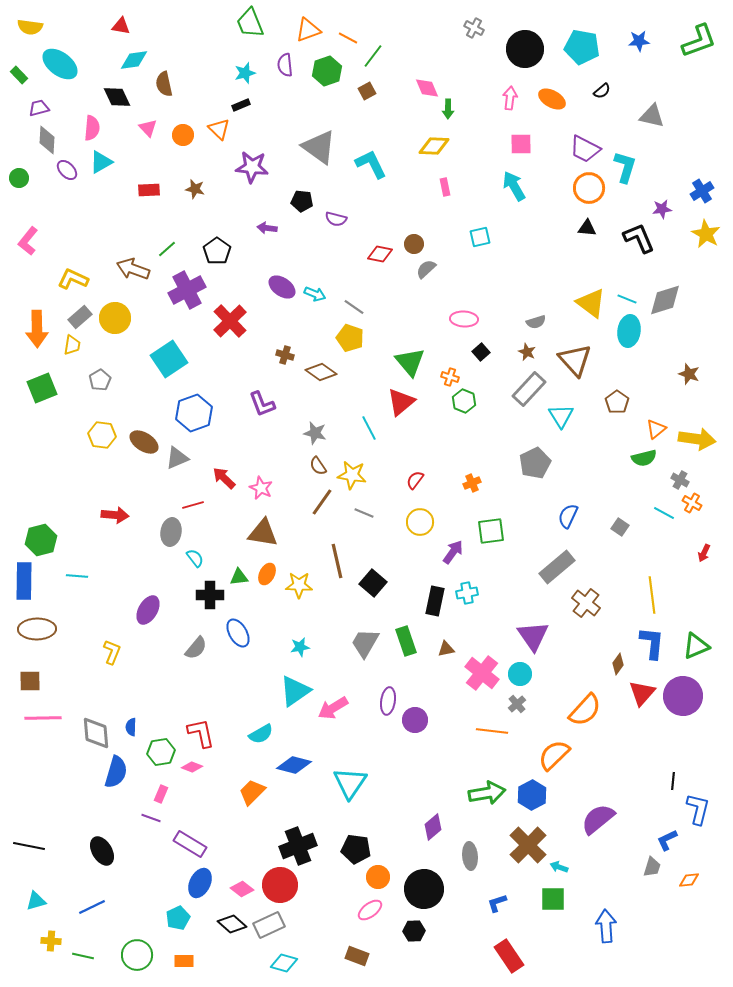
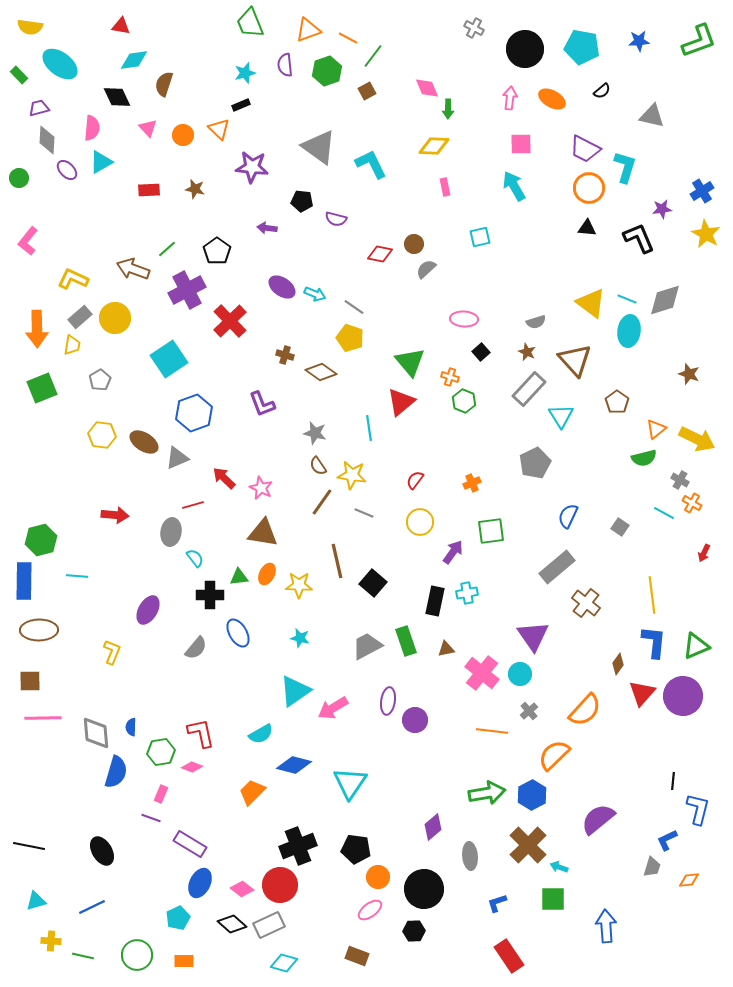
brown semicircle at (164, 84): rotated 30 degrees clockwise
cyan line at (369, 428): rotated 20 degrees clockwise
yellow arrow at (697, 439): rotated 18 degrees clockwise
brown ellipse at (37, 629): moved 2 px right, 1 px down
gray trapezoid at (365, 643): moved 2 px right, 3 px down; rotated 32 degrees clockwise
blue L-shape at (652, 643): moved 2 px right, 1 px up
cyan star at (300, 647): moved 9 px up; rotated 24 degrees clockwise
gray cross at (517, 704): moved 12 px right, 7 px down
